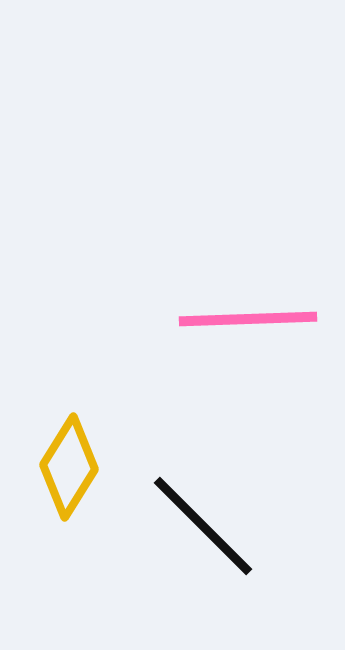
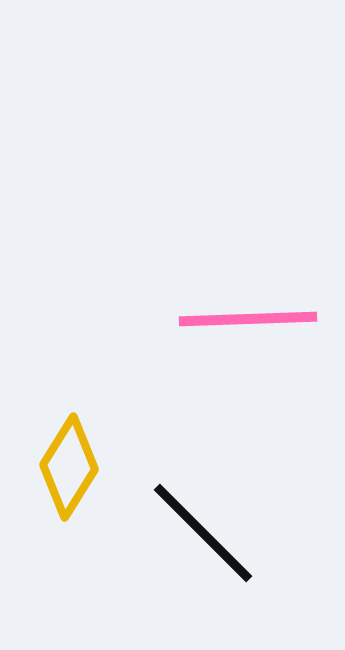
black line: moved 7 px down
